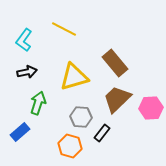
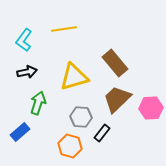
yellow line: rotated 35 degrees counterclockwise
